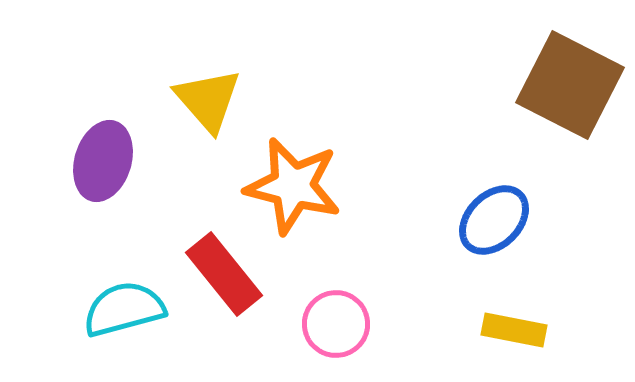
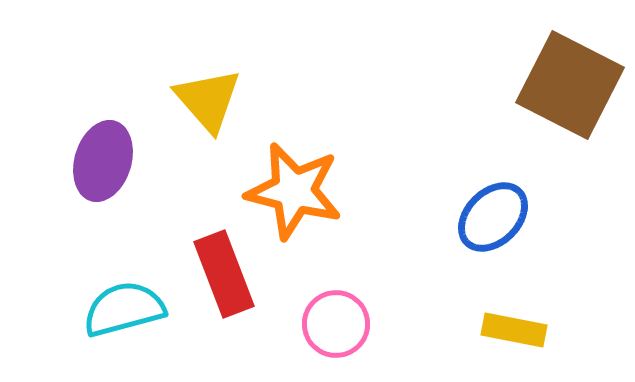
orange star: moved 1 px right, 5 px down
blue ellipse: moved 1 px left, 3 px up
red rectangle: rotated 18 degrees clockwise
